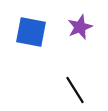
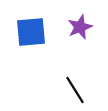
blue square: rotated 16 degrees counterclockwise
